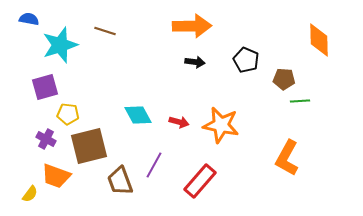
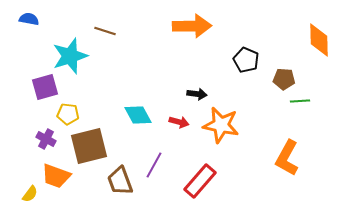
cyan star: moved 10 px right, 11 px down
black arrow: moved 2 px right, 32 px down
